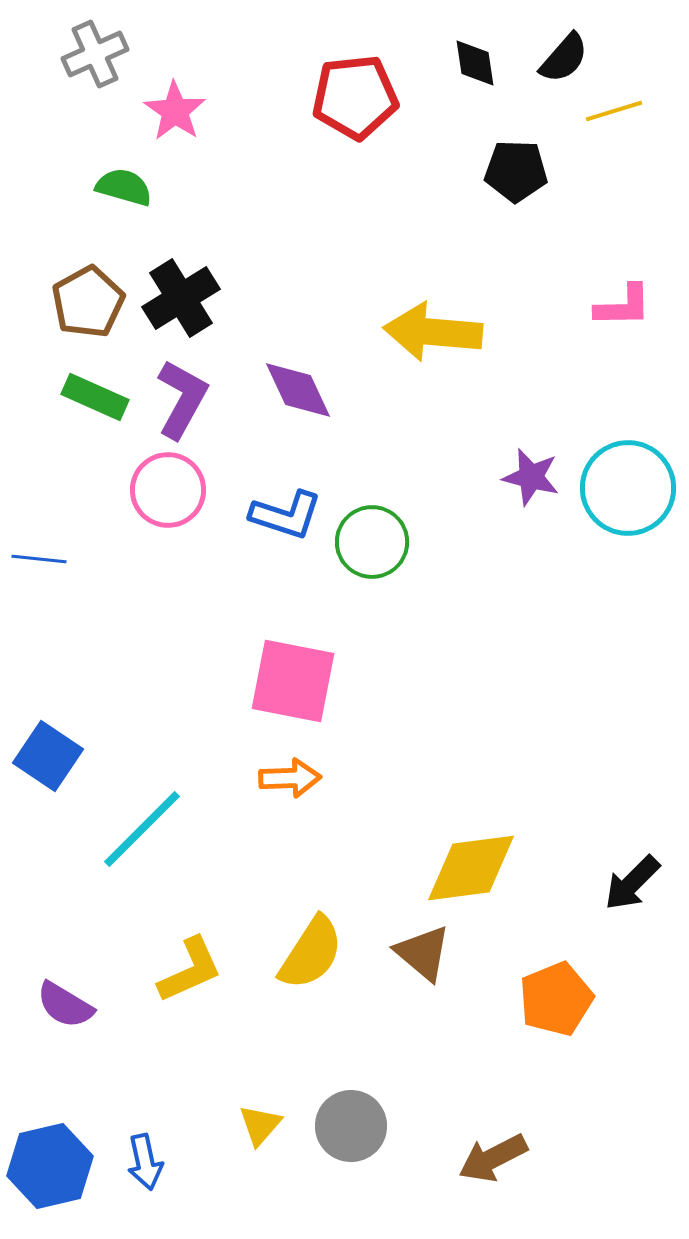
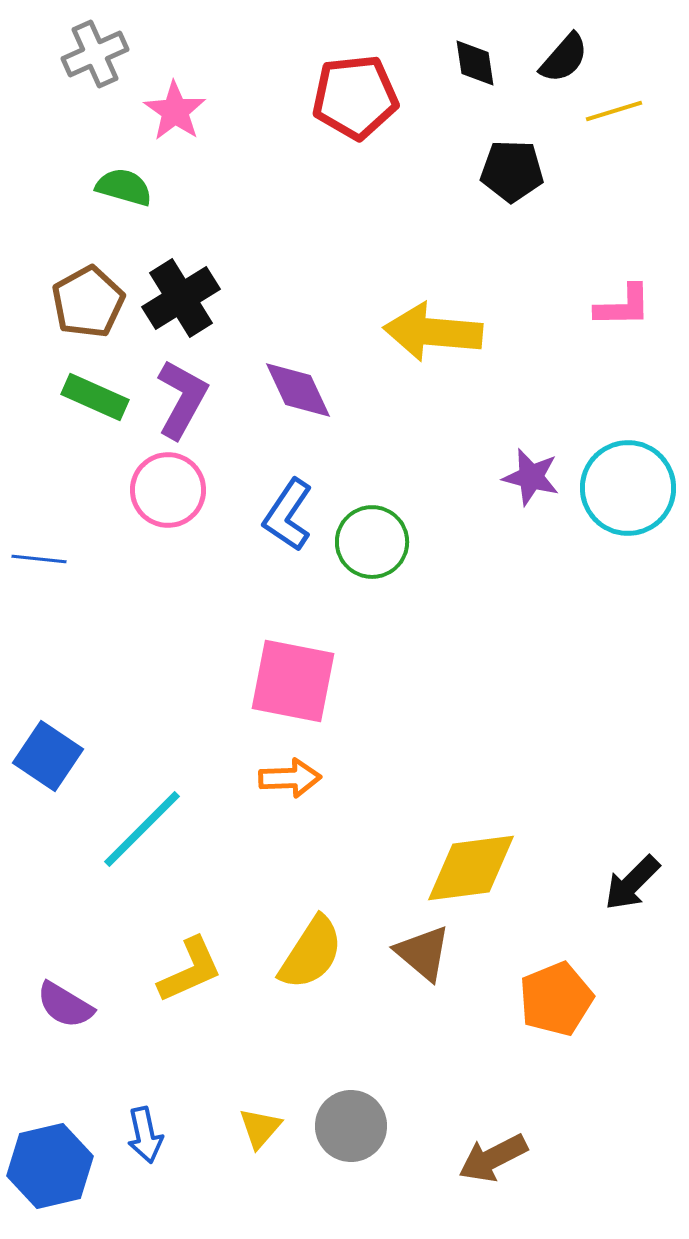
black pentagon: moved 4 px left
blue L-shape: moved 2 px right; rotated 106 degrees clockwise
yellow triangle: moved 3 px down
blue arrow: moved 27 px up
